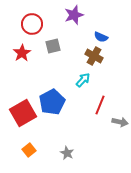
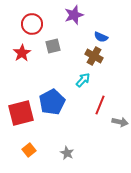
red square: moved 2 px left; rotated 16 degrees clockwise
